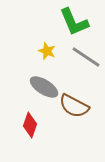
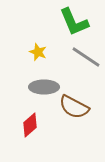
yellow star: moved 9 px left, 1 px down
gray ellipse: rotated 32 degrees counterclockwise
brown semicircle: moved 1 px down
red diamond: rotated 30 degrees clockwise
